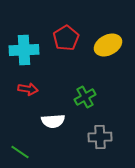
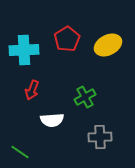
red pentagon: moved 1 px right, 1 px down
red arrow: moved 4 px right, 1 px down; rotated 102 degrees clockwise
white semicircle: moved 1 px left, 1 px up
